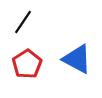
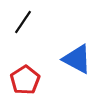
red pentagon: moved 2 px left, 16 px down
